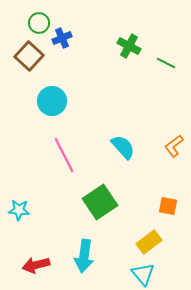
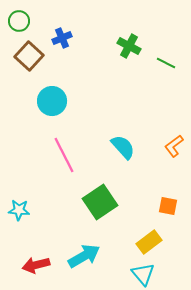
green circle: moved 20 px left, 2 px up
cyan arrow: rotated 128 degrees counterclockwise
